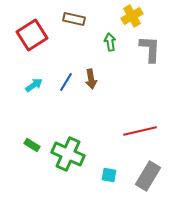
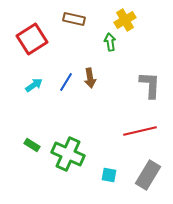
yellow cross: moved 7 px left, 4 px down
red square: moved 4 px down
gray L-shape: moved 36 px down
brown arrow: moved 1 px left, 1 px up
gray rectangle: moved 1 px up
